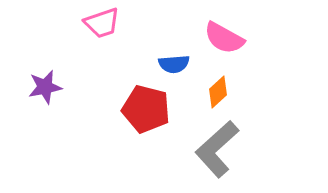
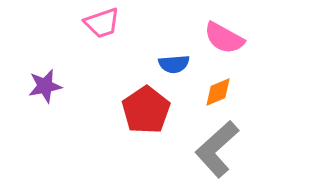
purple star: moved 1 px up
orange diamond: rotated 20 degrees clockwise
red pentagon: moved 1 px down; rotated 24 degrees clockwise
